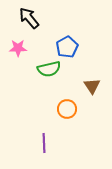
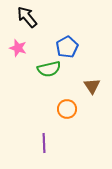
black arrow: moved 2 px left, 1 px up
pink star: rotated 18 degrees clockwise
